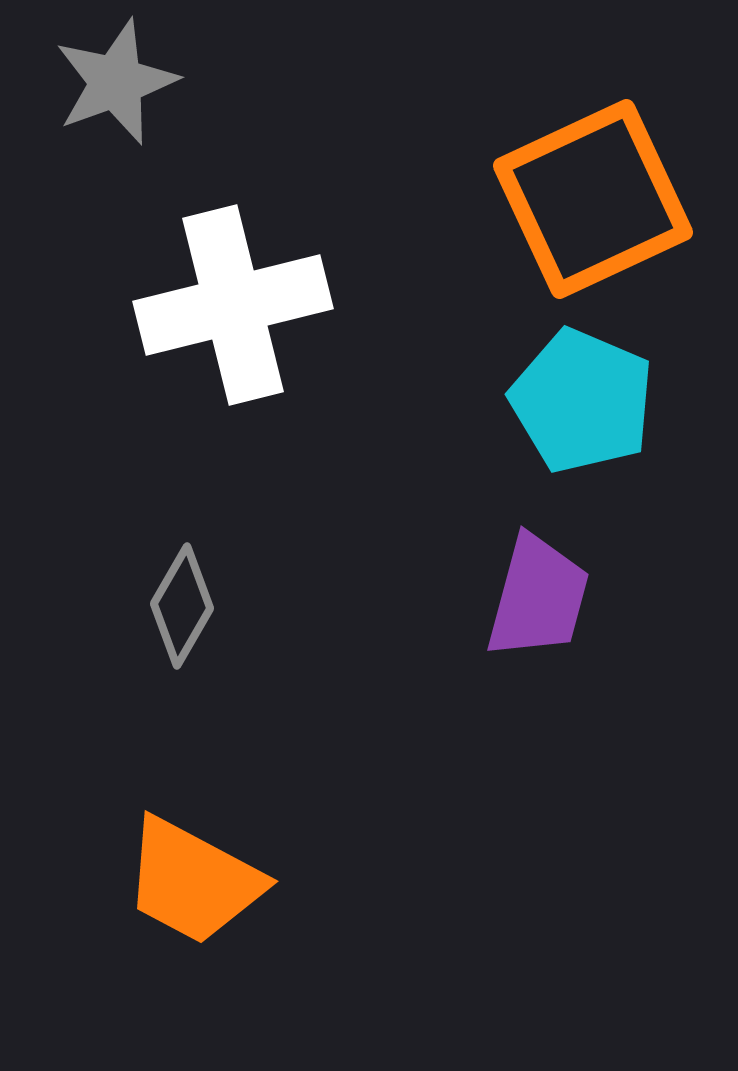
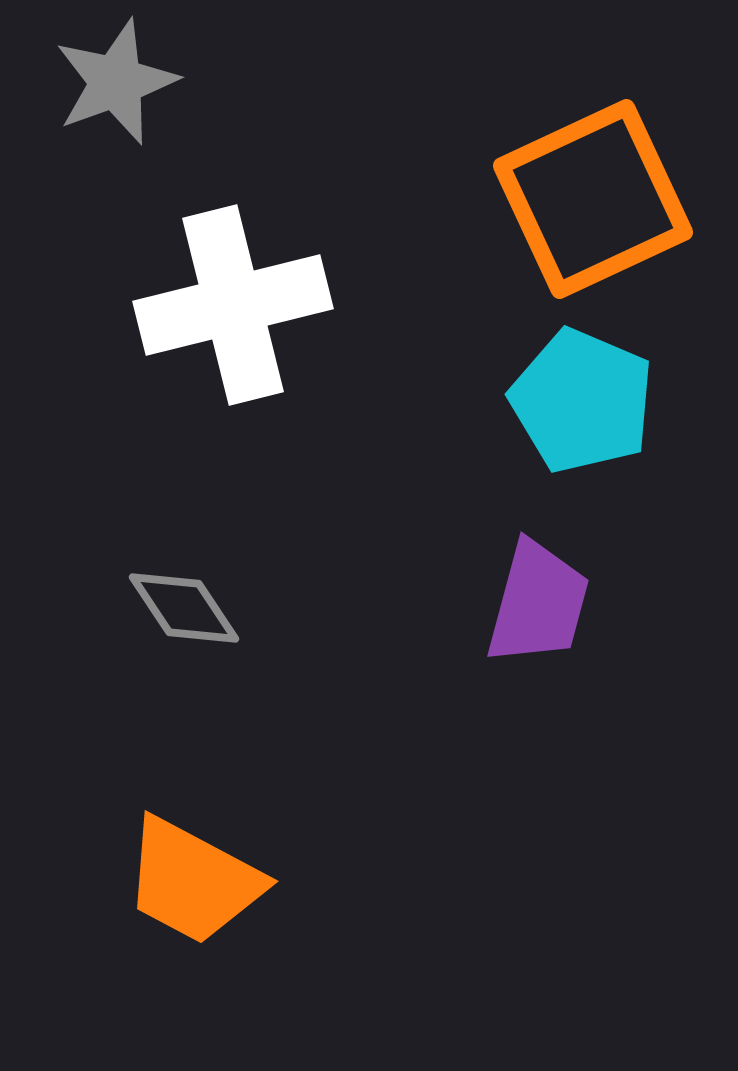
purple trapezoid: moved 6 px down
gray diamond: moved 2 px right, 2 px down; rotated 64 degrees counterclockwise
